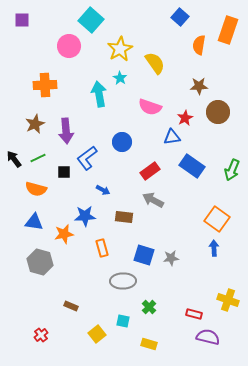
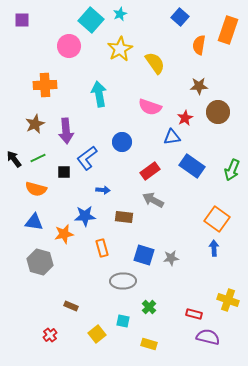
cyan star at (120, 78): moved 64 px up; rotated 16 degrees clockwise
blue arrow at (103, 190): rotated 24 degrees counterclockwise
red cross at (41, 335): moved 9 px right
